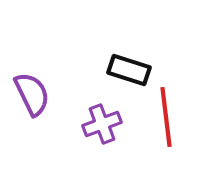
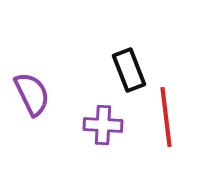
black rectangle: rotated 51 degrees clockwise
purple cross: moved 1 px right, 1 px down; rotated 24 degrees clockwise
